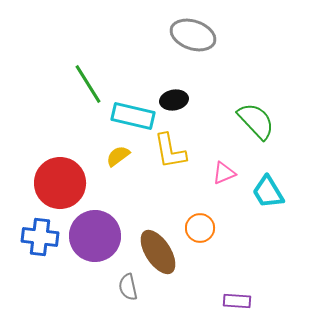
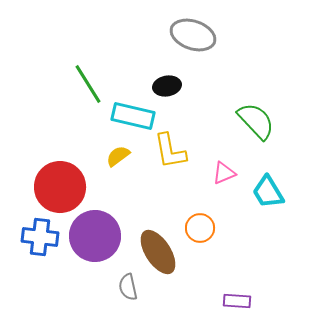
black ellipse: moved 7 px left, 14 px up
red circle: moved 4 px down
